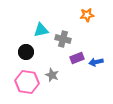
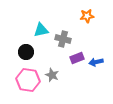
orange star: moved 1 px down
pink hexagon: moved 1 px right, 2 px up
